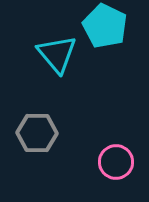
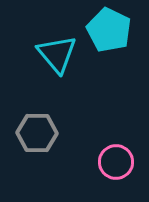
cyan pentagon: moved 4 px right, 4 px down
